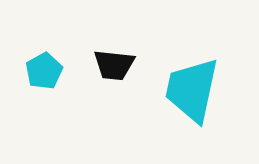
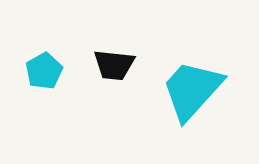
cyan trapezoid: rotated 30 degrees clockwise
